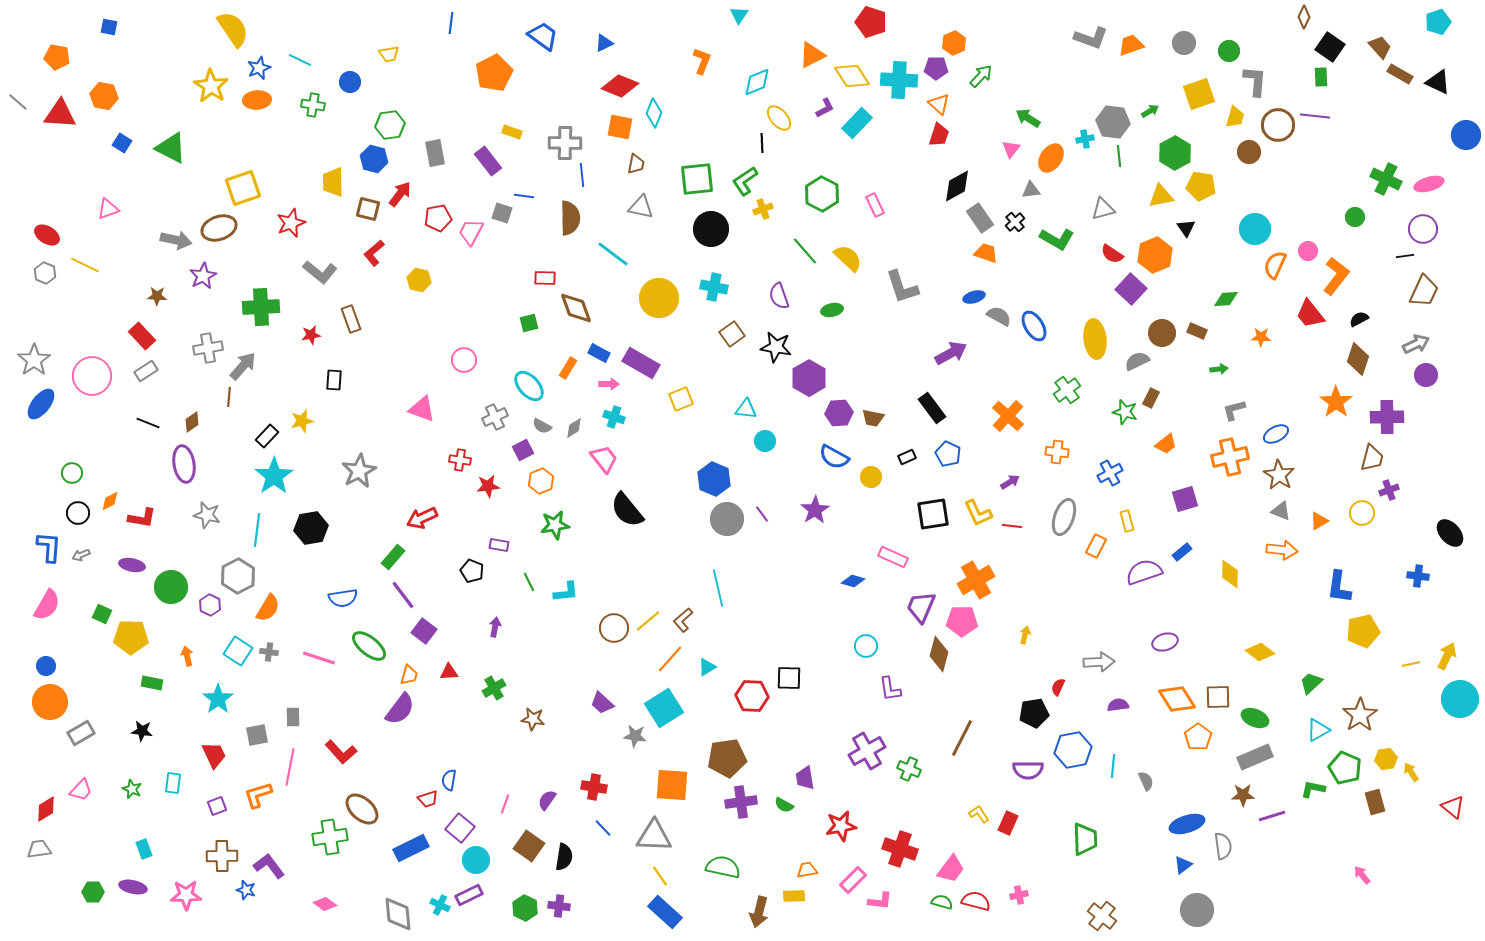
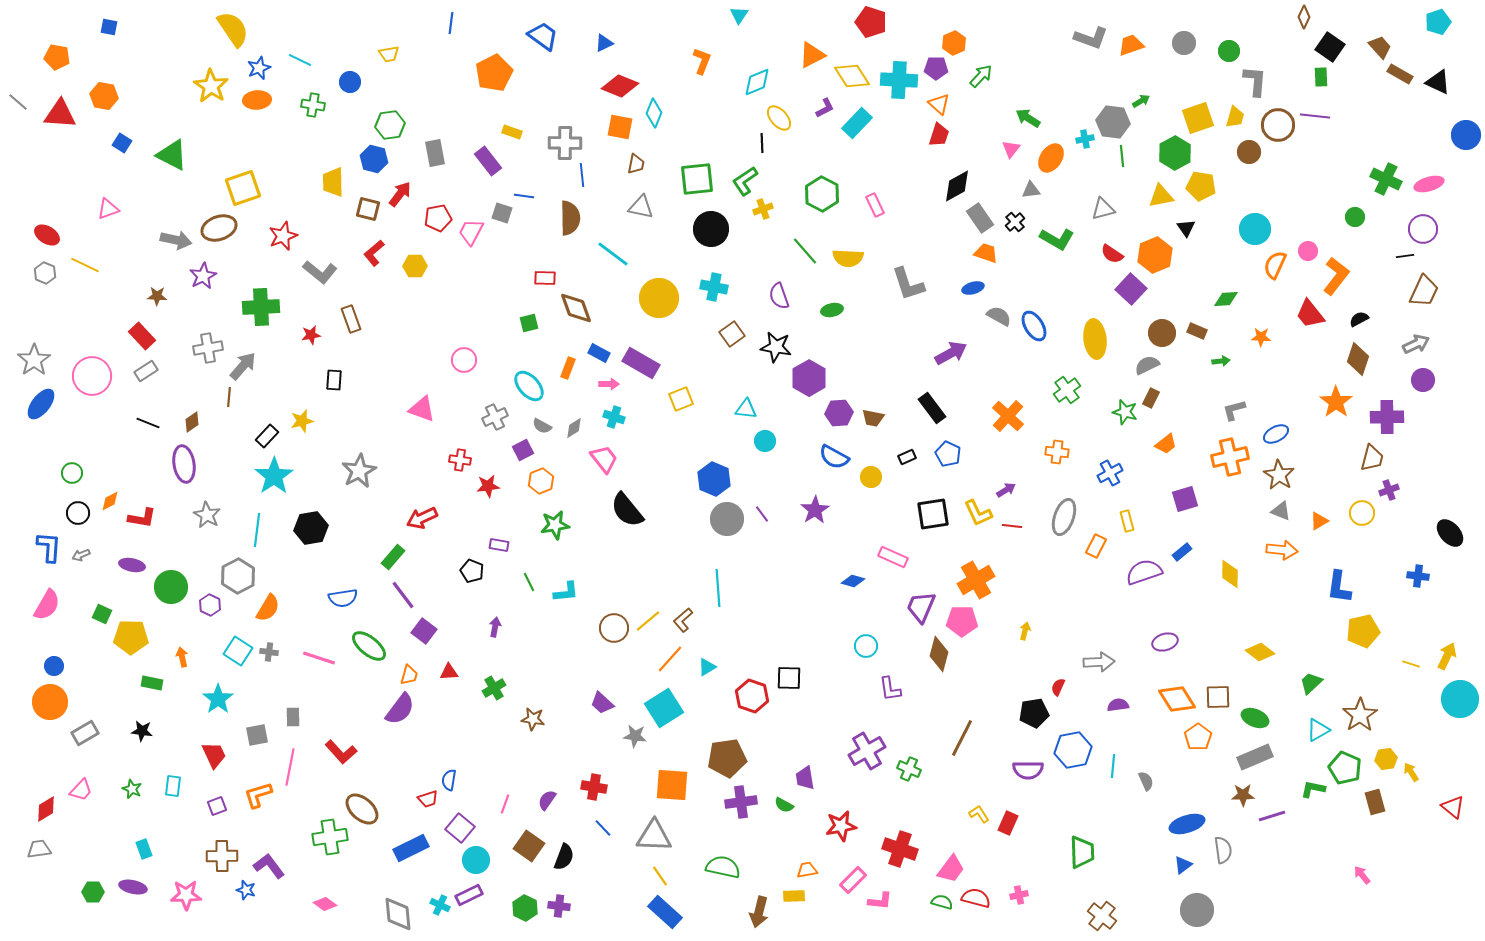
yellow square at (1199, 94): moved 1 px left, 24 px down
green arrow at (1150, 111): moved 9 px left, 10 px up
green triangle at (171, 148): moved 1 px right, 7 px down
green line at (1119, 156): moved 3 px right
red star at (291, 223): moved 8 px left, 13 px down
yellow semicircle at (848, 258): rotated 140 degrees clockwise
yellow hexagon at (419, 280): moved 4 px left, 14 px up; rotated 15 degrees counterclockwise
gray L-shape at (902, 287): moved 6 px right, 3 px up
blue ellipse at (974, 297): moved 1 px left, 9 px up
gray semicircle at (1137, 361): moved 10 px right, 4 px down
orange rectangle at (568, 368): rotated 10 degrees counterclockwise
green arrow at (1219, 369): moved 2 px right, 8 px up
purple circle at (1426, 375): moved 3 px left, 5 px down
purple arrow at (1010, 482): moved 4 px left, 8 px down
gray star at (207, 515): rotated 16 degrees clockwise
cyan line at (718, 588): rotated 9 degrees clockwise
yellow arrow at (1025, 635): moved 4 px up
orange arrow at (187, 656): moved 5 px left, 1 px down
yellow line at (1411, 664): rotated 30 degrees clockwise
blue circle at (46, 666): moved 8 px right
red hexagon at (752, 696): rotated 16 degrees clockwise
gray rectangle at (81, 733): moved 4 px right
cyan rectangle at (173, 783): moved 3 px down
green trapezoid at (1085, 839): moved 3 px left, 13 px down
gray semicircle at (1223, 846): moved 4 px down
black semicircle at (564, 857): rotated 12 degrees clockwise
red semicircle at (976, 901): moved 3 px up
